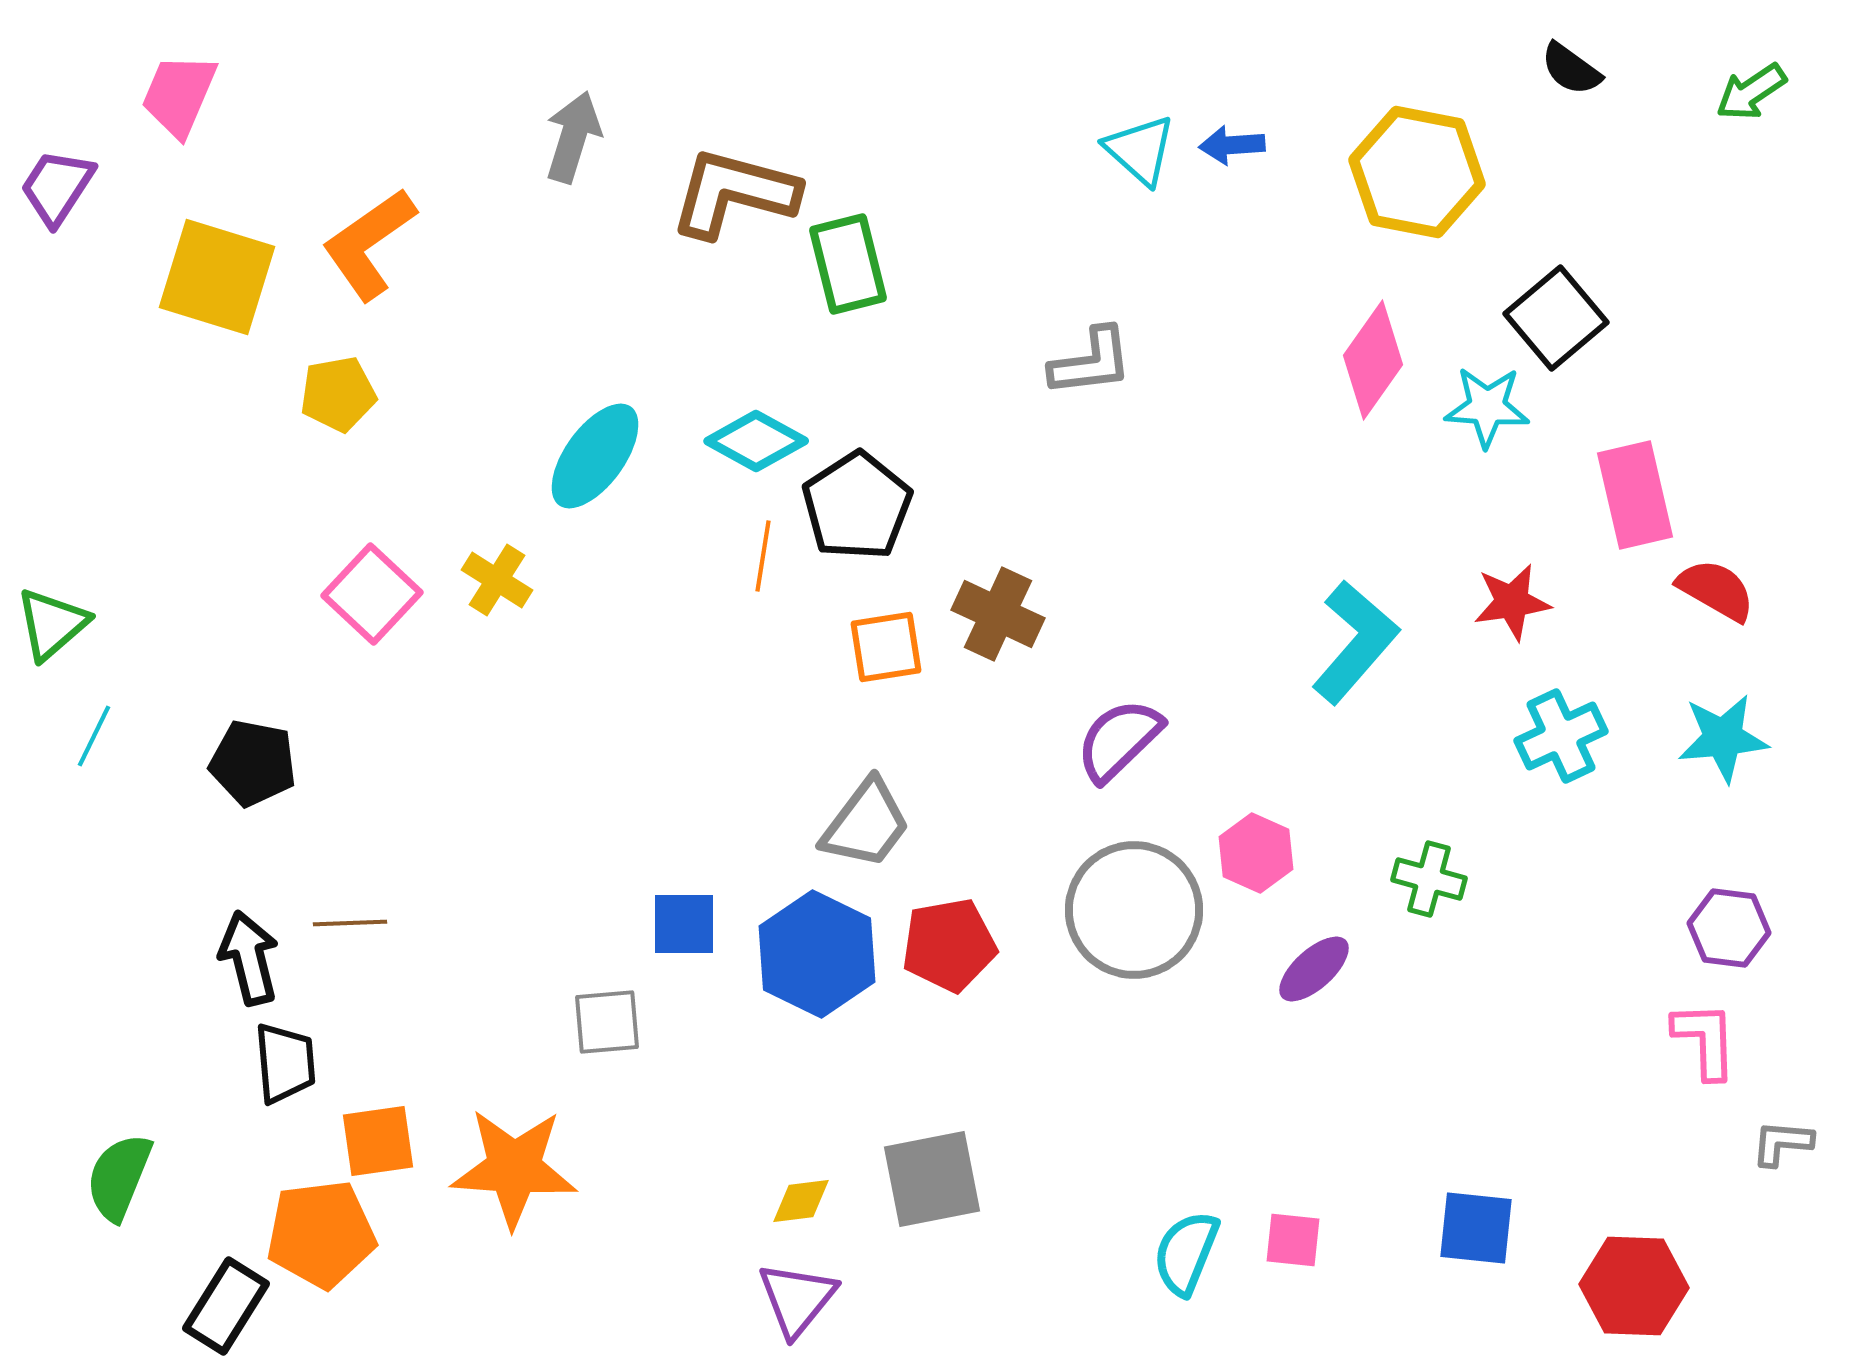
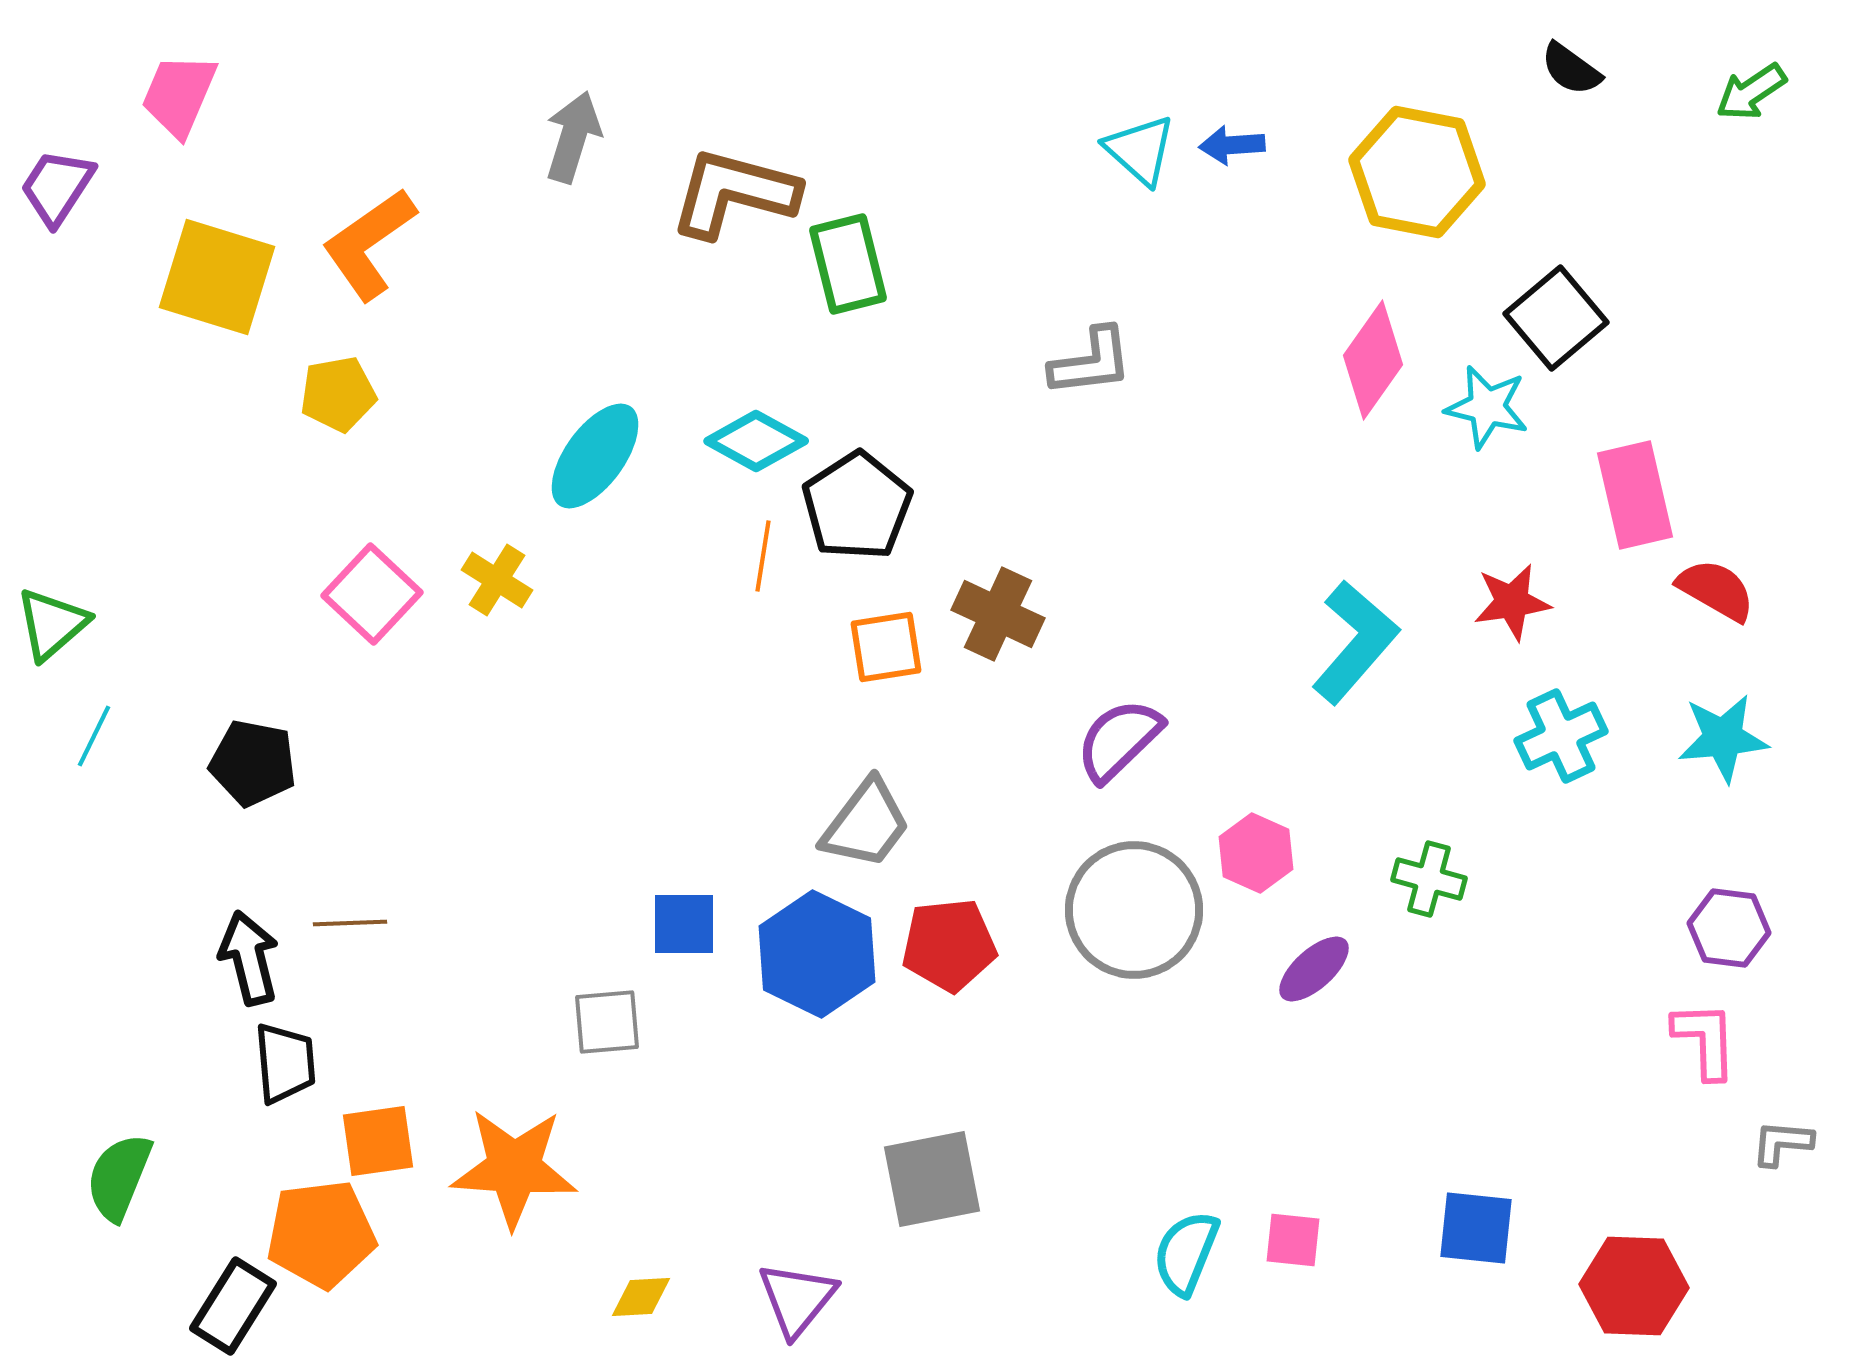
cyan star at (1487, 407): rotated 10 degrees clockwise
red pentagon at (949, 945): rotated 4 degrees clockwise
yellow diamond at (801, 1201): moved 160 px left, 96 px down; rotated 4 degrees clockwise
black rectangle at (226, 1306): moved 7 px right
